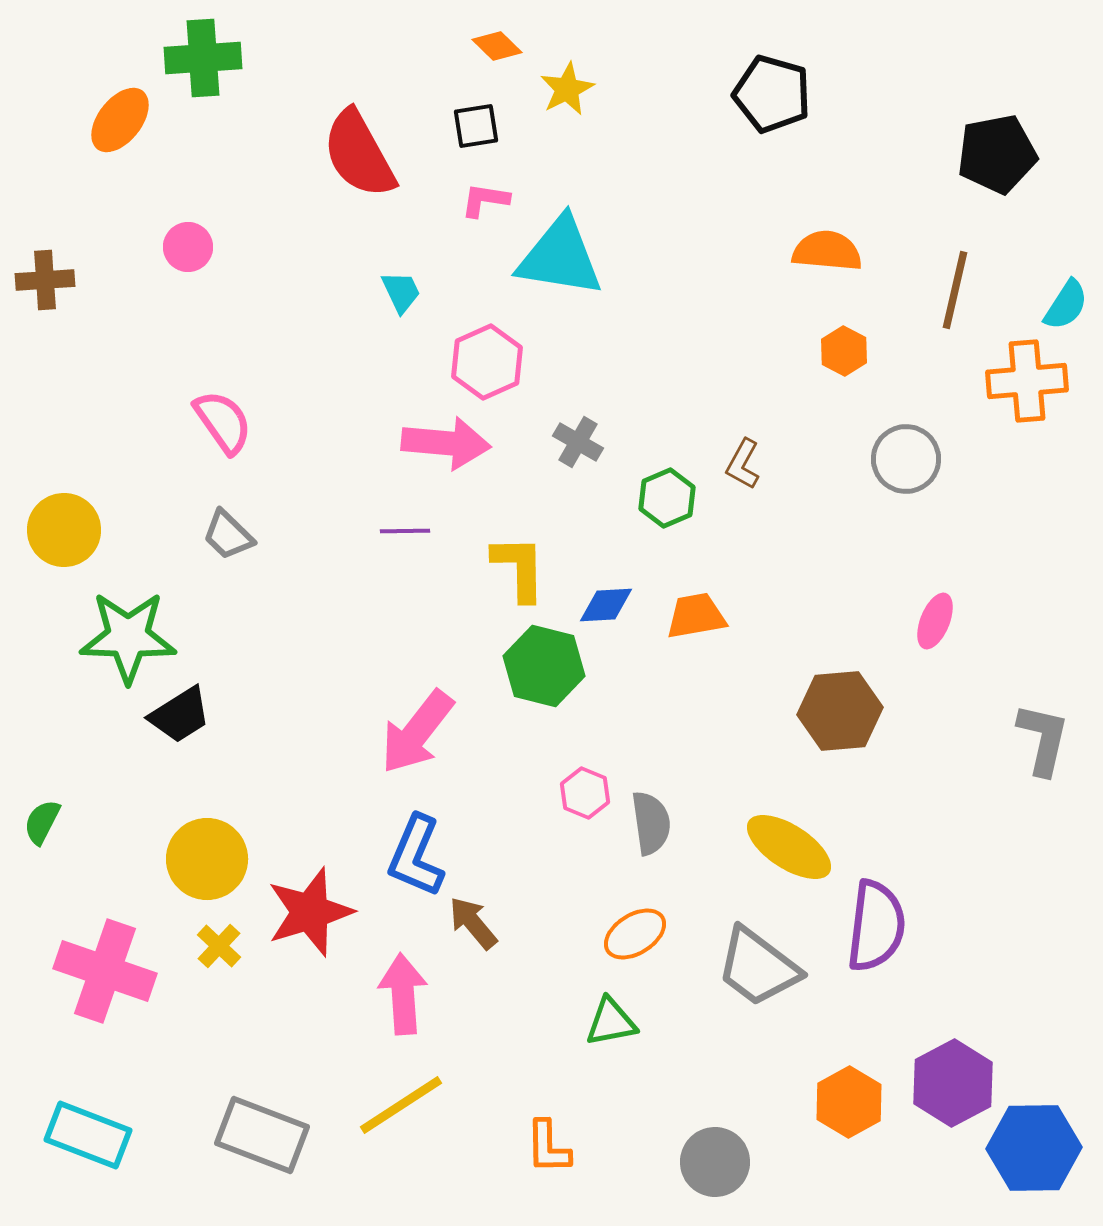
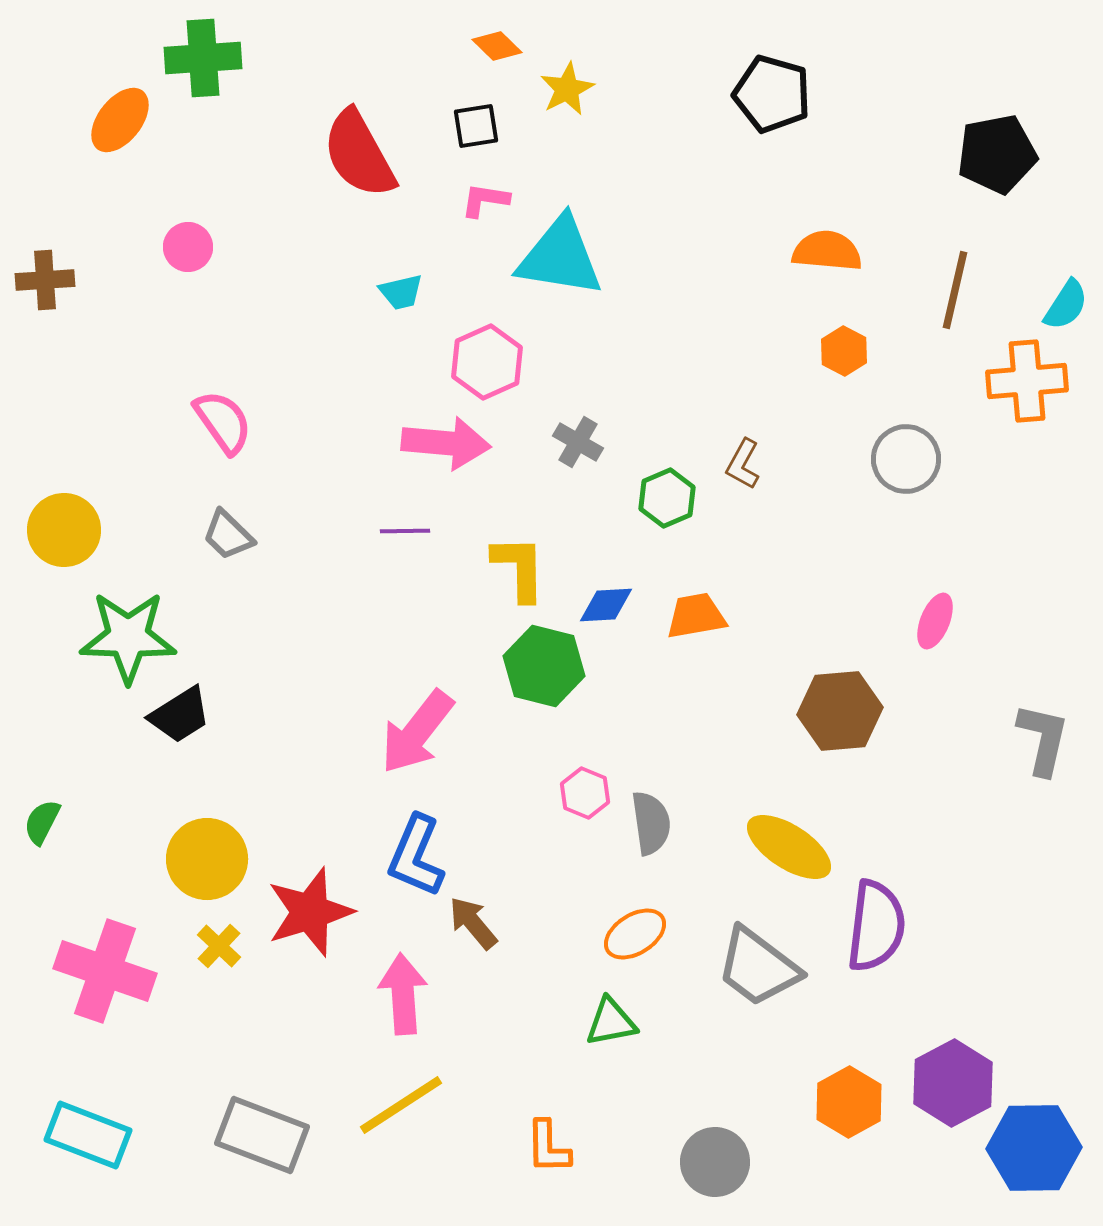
cyan trapezoid at (401, 292): rotated 102 degrees clockwise
